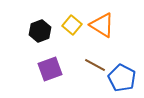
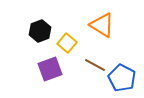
yellow square: moved 5 px left, 18 px down
